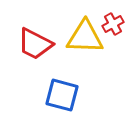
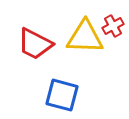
red cross: moved 2 px down
